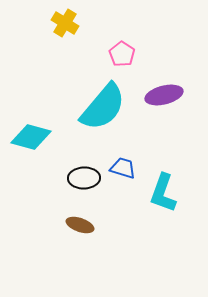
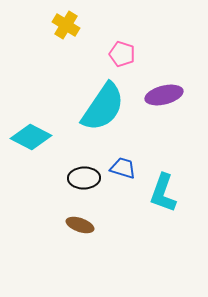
yellow cross: moved 1 px right, 2 px down
pink pentagon: rotated 15 degrees counterclockwise
cyan semicircle: rotated 6 degrees counterclockwise
cyan diamond: rotated 12 degrees clockwise
